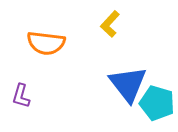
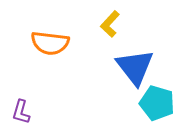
orange semicircle: moved 4 px right
blue triangle: moved 7 px right, 17 px up
purple L-shape: moved 16 px down
